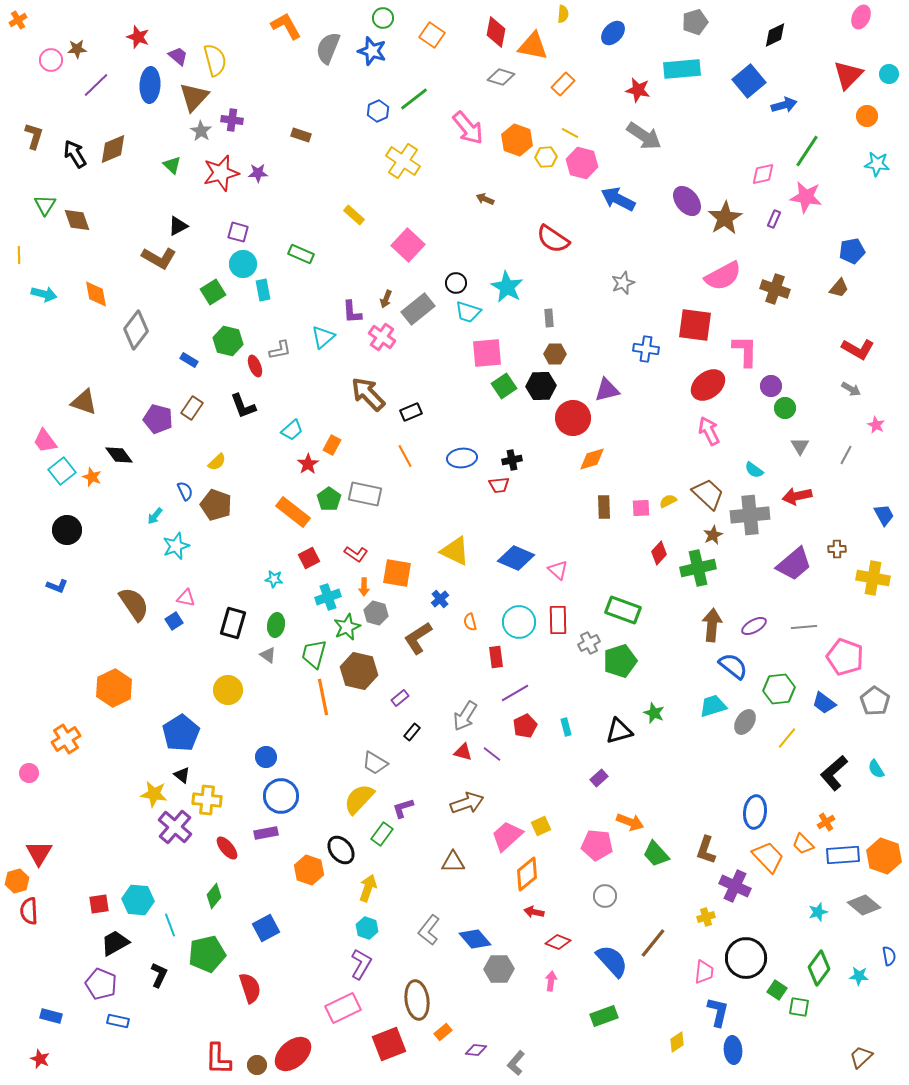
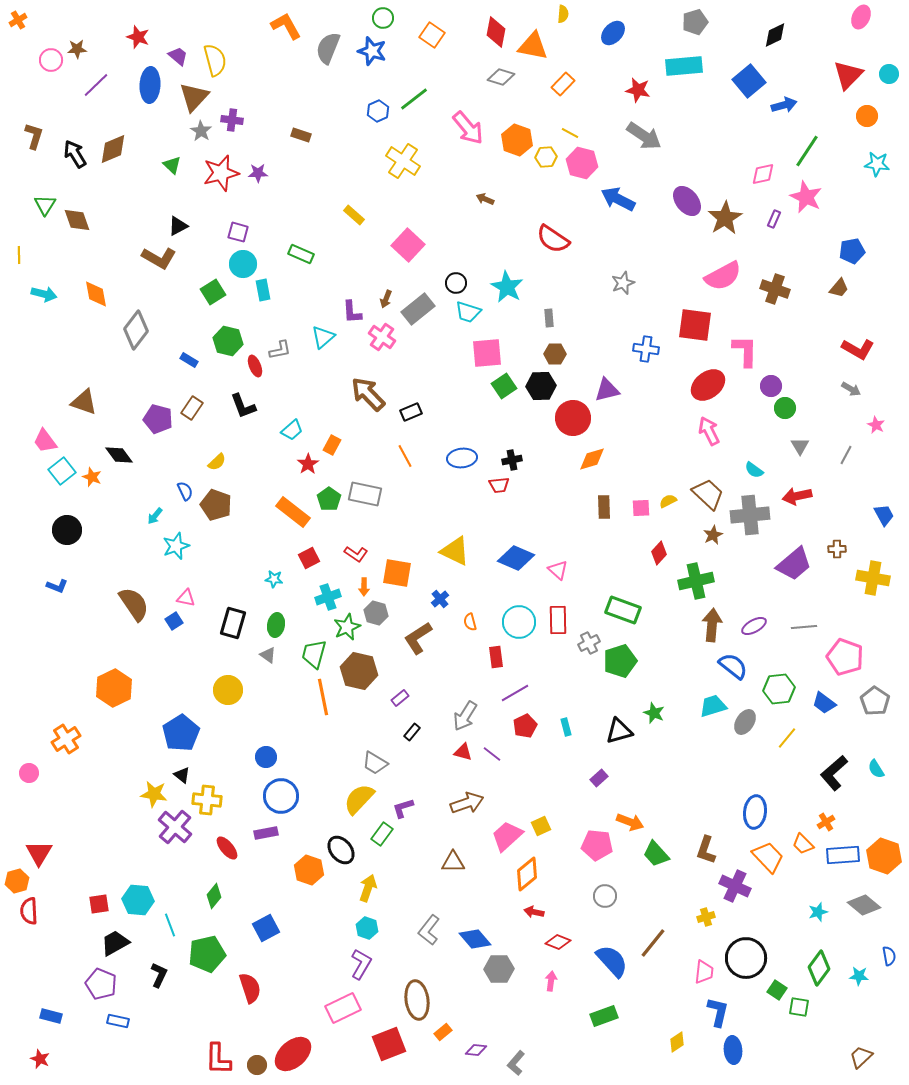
cyan rectangle at (682, 69): moved 2 px right, 3 px up
pink star at (806, 197): rotated 16 degrees clockwise
green cross at (698, 568): moved 2 px left, 13 px down
